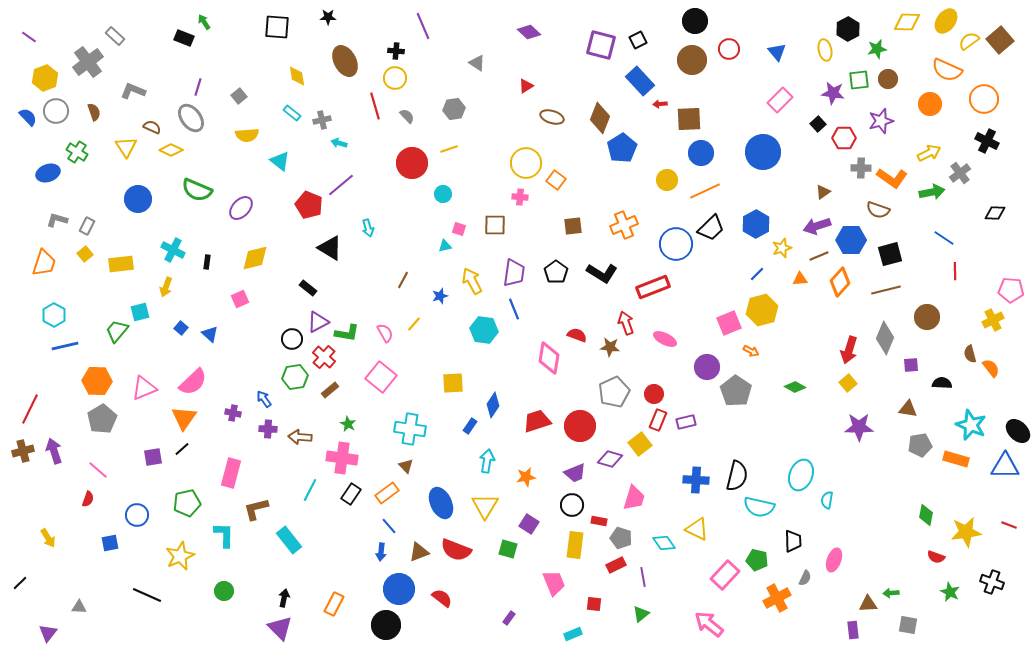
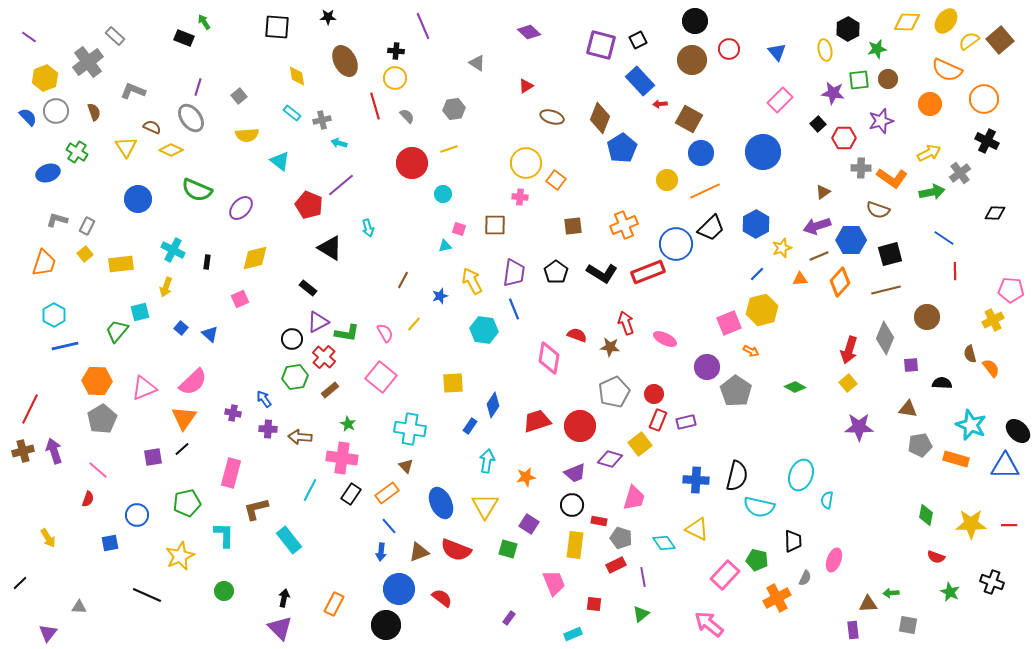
brown square at (689, 119): rotated 32 degrees clockwise
red rectangle at (653, 287): moved 5 px left, 15 px up
red line at (1009, 525): rotated 21 degrees counterclockwise
yellow star at (966, 532): moved 5 px right, 8 px up; rotated 8 degrees clockwise
